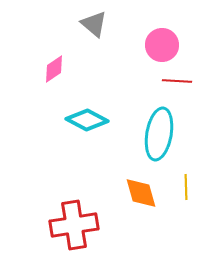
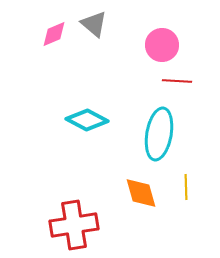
pink diamond: moved 35 px up; rotated 12 degrees clockwise
